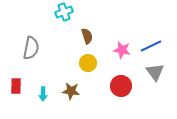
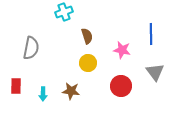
blue line: moved 12 px up; rotated 65 degrees counterclockwise
